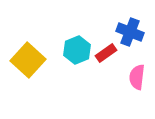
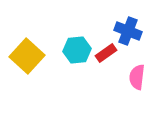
blue cross: moved 2 px left, 1 px up
cyan hexagon: rotated 16 degrees clockwise
yellow square: moved 1 px left, 4 px up
